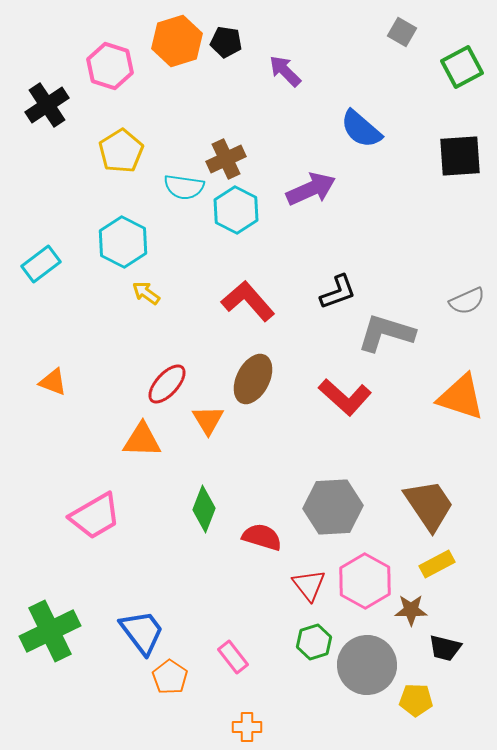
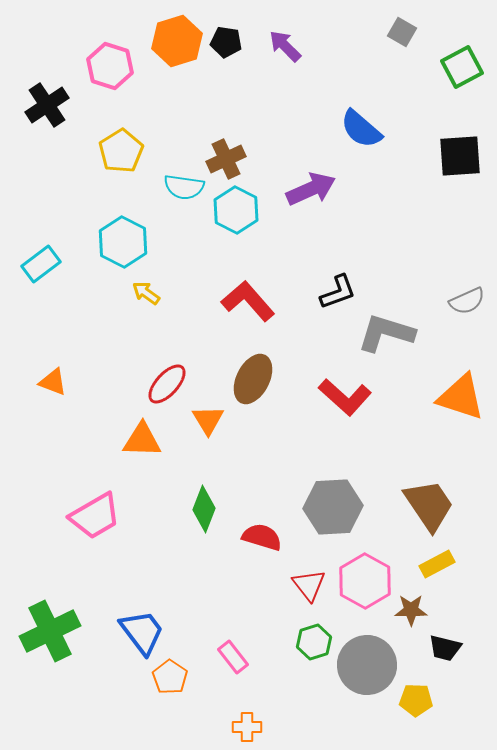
purple arrow at (285, 71): moved 25 px up
